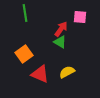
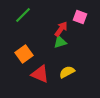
green line: moved 2 px left, 2 px down; rotated 54 degrees clockwise
pink square: rotated 16 degrees clockwise
green triangle: rotated 48 degrees counterclockwise
